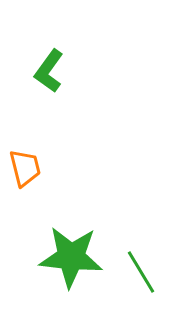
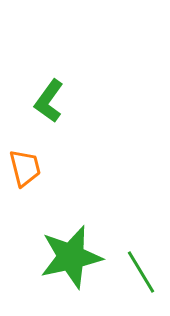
green L-shape: moved 30 px down
green star: rotated 18 degrees counterclockwise
